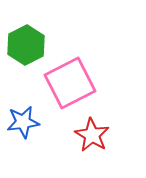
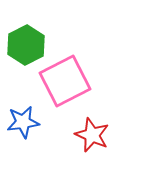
pink square: moved 5 px left, 2 px up
red star: rotated 8 degrees counterclockwise
